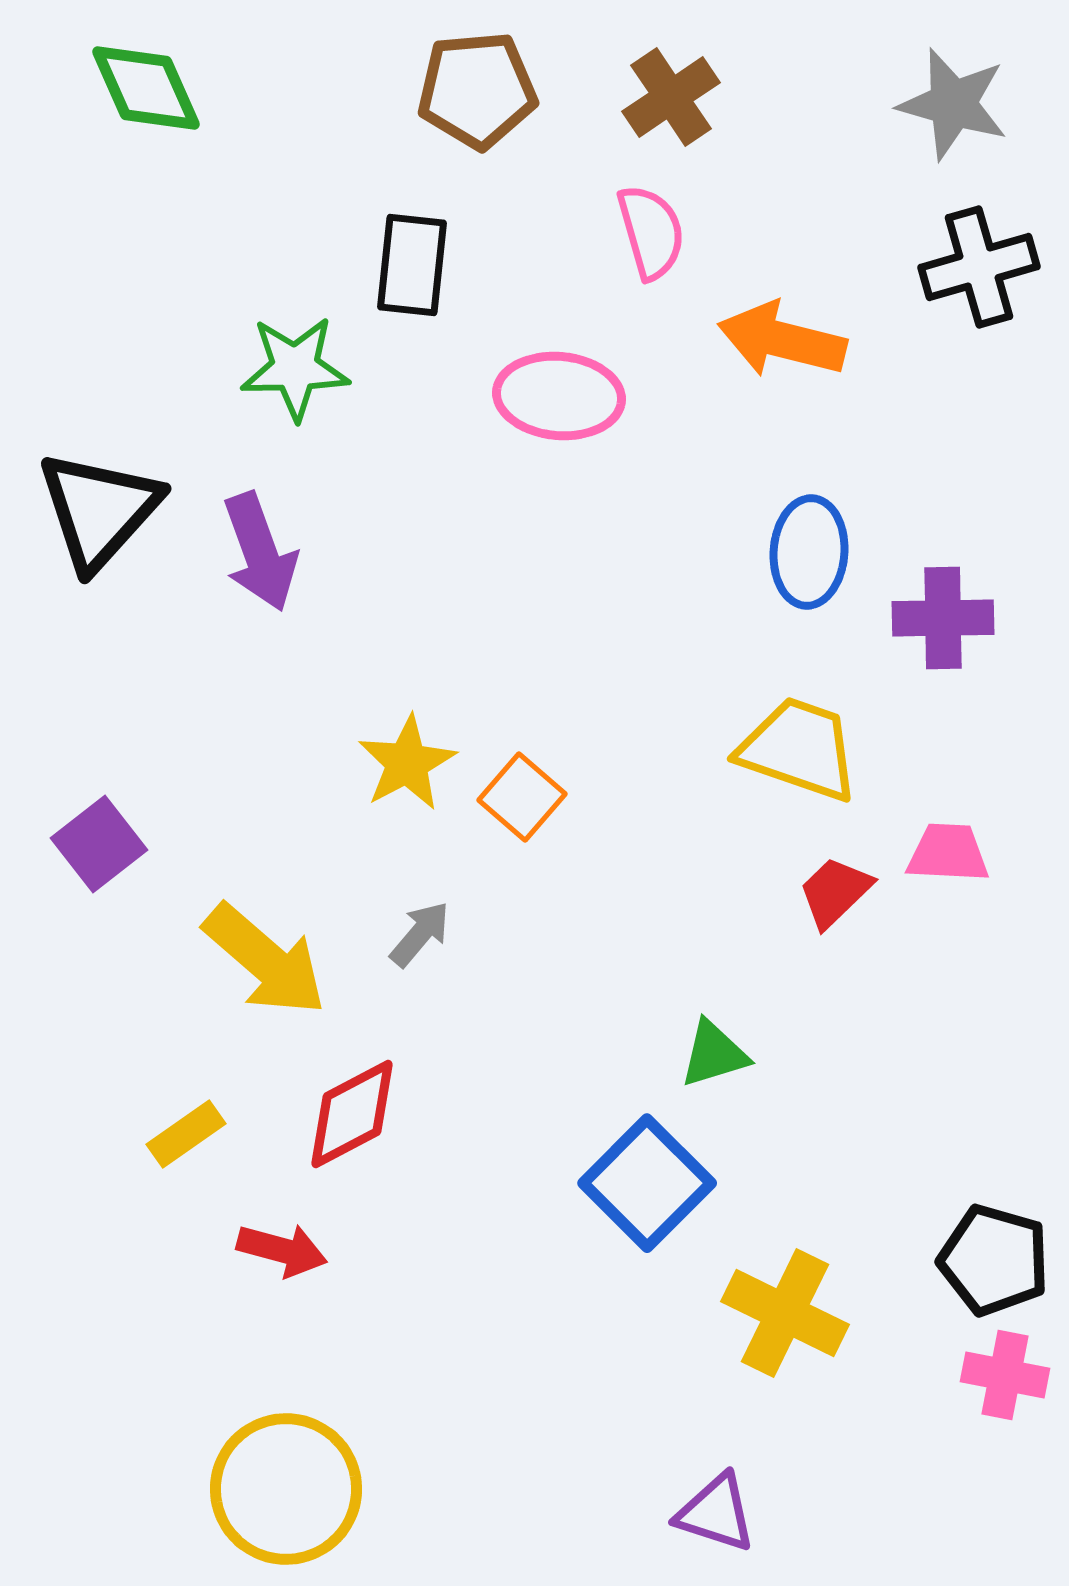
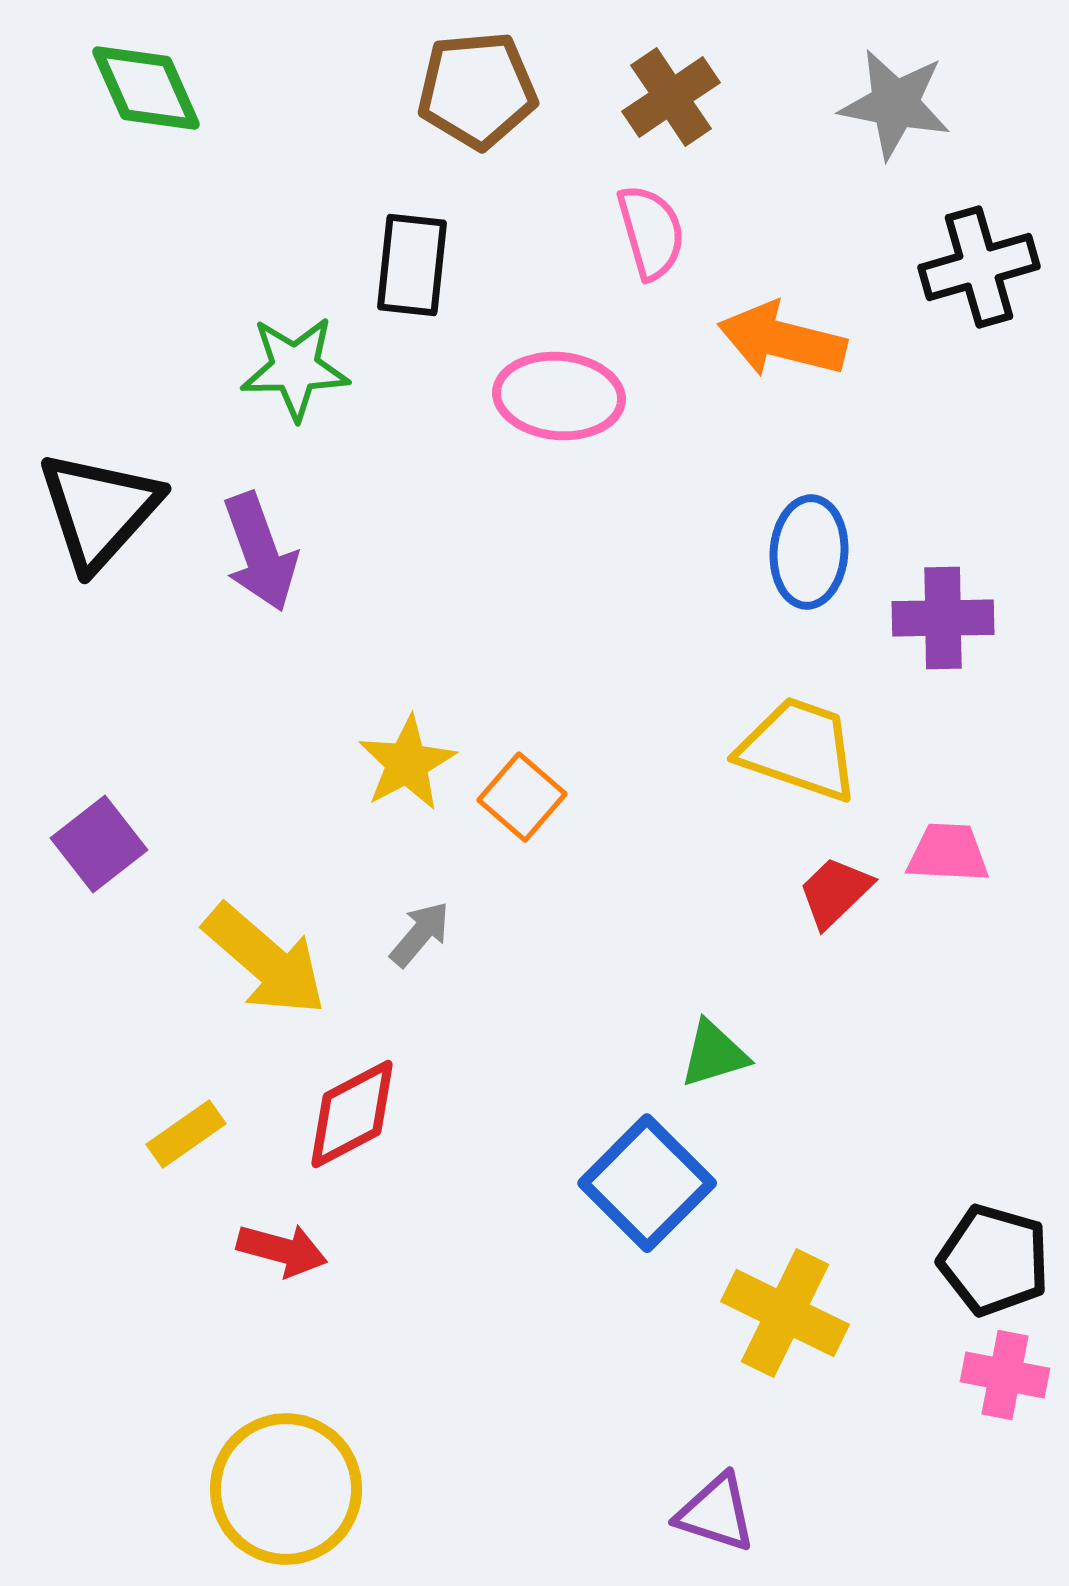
gray star: moved 58 px left; rotated 5 degrees counterclockwise
